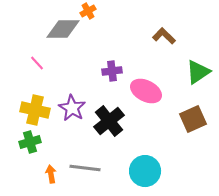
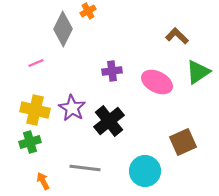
gray diamond: rotated 64 degrees counterclockwise
brown L-shape: moved 13 px right
pink line: moved 1 px left; rotated 70 degrees counterclockwise
pink ellipse: moved 11 px right, 9 px up
brown square: moved 10 px left, 23 px down
orange arrow: moved 8 px left, 7 px down; rotated 18 degrees counterclockwise
